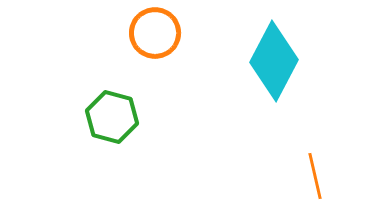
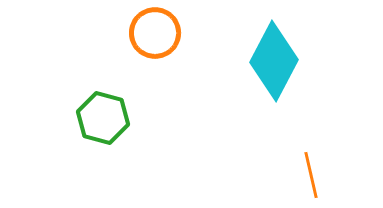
green hexagon: moved 9 px left, 1 px down
orange line: moved 4 px left, 1 px up
